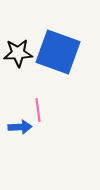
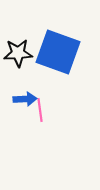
pink line: moved 2 px right
blue arrow: moved 5 px right, 28 px up
